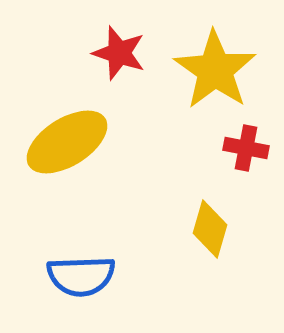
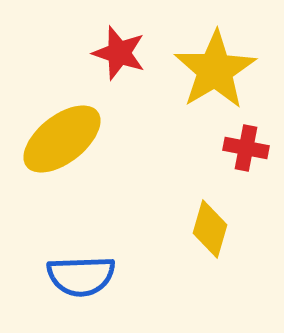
yellow star: rotated 6 degrees clockwise
yellow ellipse: moved 5 px left, 3 px up; rotated 6 degrees counterclockwise
